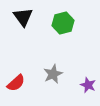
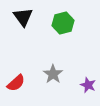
gray star: rotated 12 degrees counterclockwise
